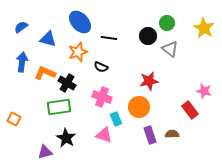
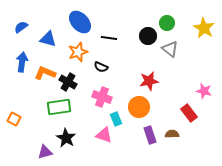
black cross: moved 1 px right, 1 px up
red rectangle: moved 1 px left, 3 px down
